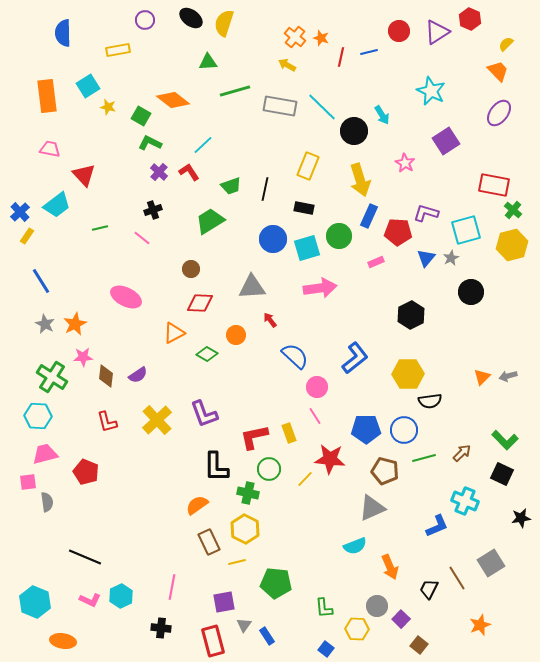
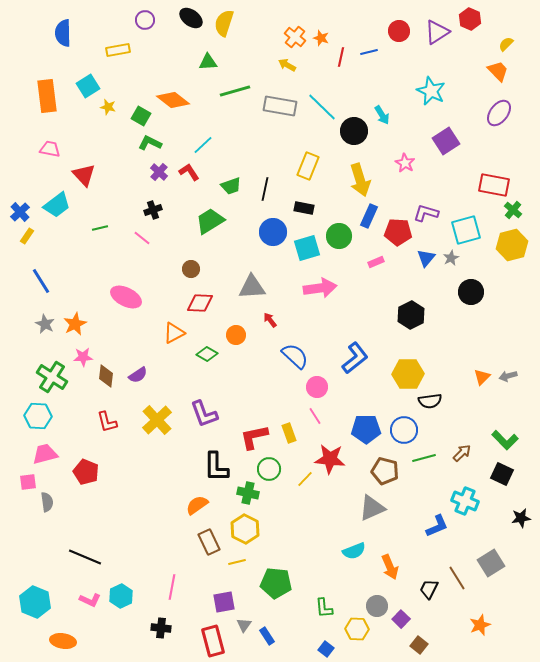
blue circle at (273, 239): moved 7 px up
cyan semicircle at (355, 546): moved 1 px left, 5 px down
